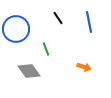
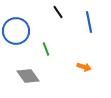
black line: moved 6 px up
blue circle: moved 2 px down
gray diamond: moved 1 px left, 5 px down
